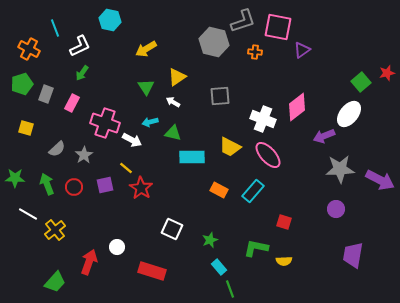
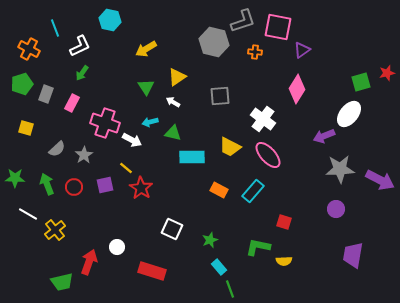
green square at (361, 82): rotated 24 degrees clockwise
pink diamond at (297, 107): moved 18 px up; rotated 20 degrees counterclockwise
white cross at (263, 119): rotated 15 degrees clockwise
green L-shape at (256, 248): moved 2 px right, 1 px up
green trapezoid at (55, 282): moved 7 px right; rotated 35 degrees clockwise
